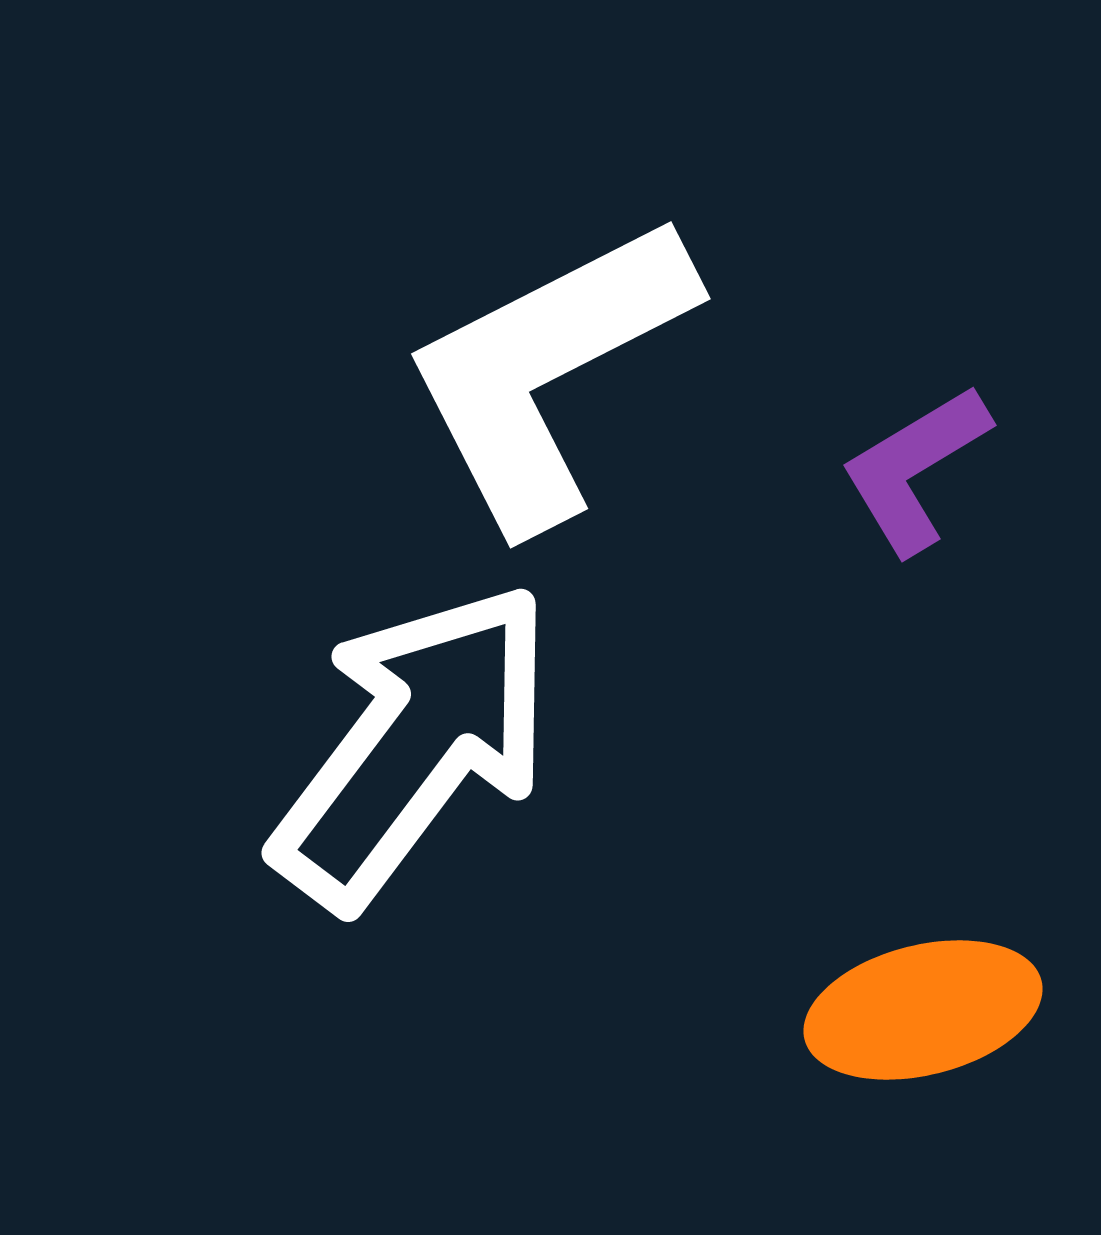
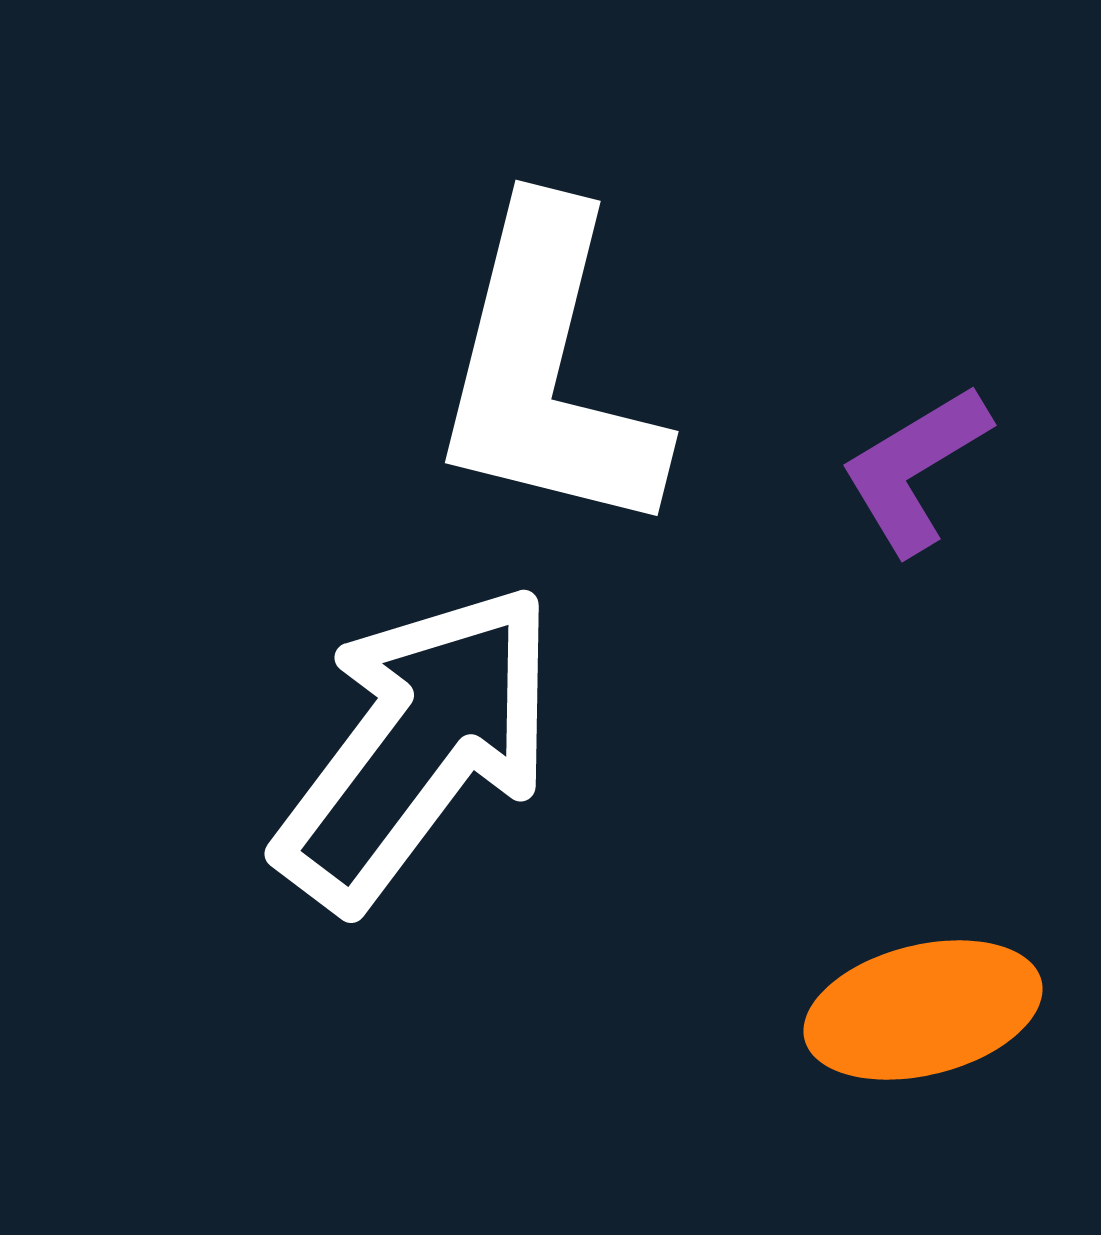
white L-shape: rotated 49 degrees counterclockwise
white arrow: moved 3 px right, 1 px down
